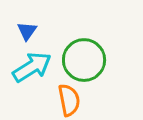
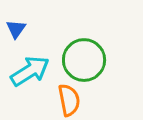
blue triangle: moved 11 px left, 2 px up
cyan arrow: moved 2 px left, 4 px down
